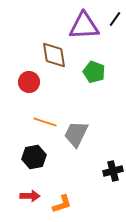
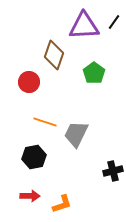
black line: moved 1 px left, 3 px down
brown diamond: rotated 28 degrees clockwise
green pentagon: moved 1 px down; rotated 15 degrees clockwise
